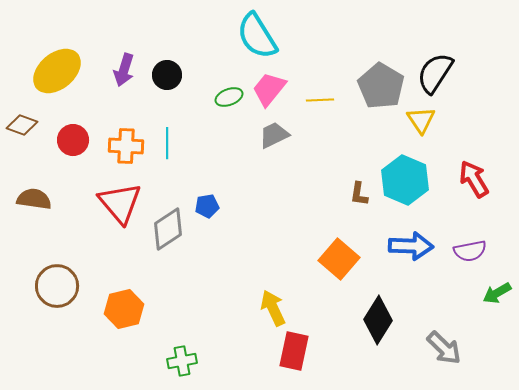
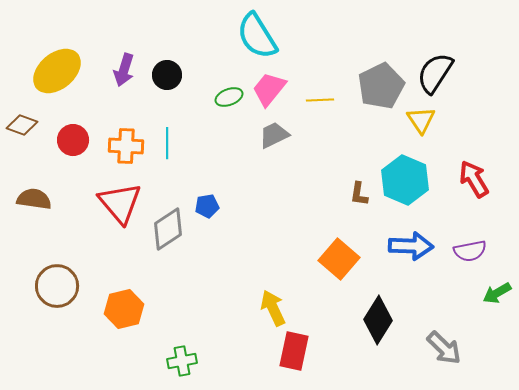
gray pentagon: rotated 15 degrees clockwise
